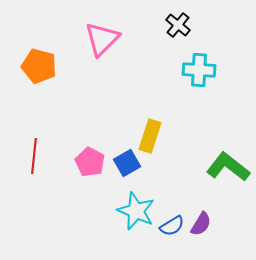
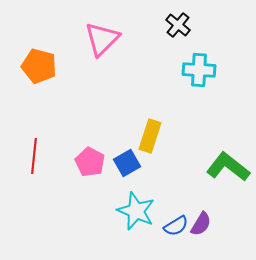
blue semicircle: moved 4 px right
